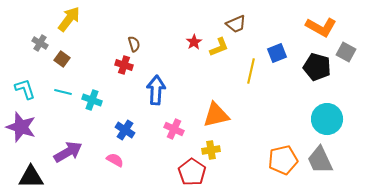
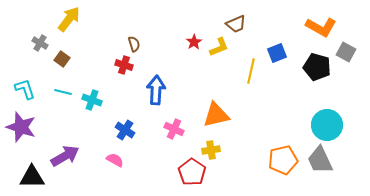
cyan circle: moved 6 px down
purple arrow: moved 3 px left, 4 px down
black triangle: moved 1 px right
